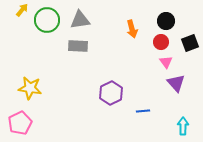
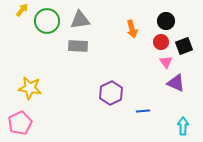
green circle: moved 1 px down
black square: moved 6 px left, 3 px down
purple triangle: rotated 24 degrees counterclockwise
